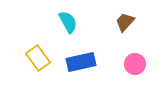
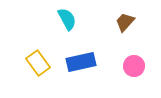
cyan semicircle: moved 1 px left, 3 px up
yellow rectangle: moved 5 px down
pink circle: moved 1 px left, 2 px down
